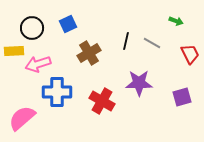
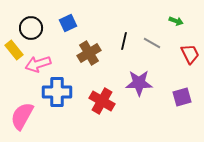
blue square: moved 1 px up
black circle: moved 1 px left
black line: moved 2 px left
yellow rectangle: moved 1 px up; rotated 54 degrees clockwise
pink semicircle: moved 2 px up; rotated 20 degrees counterclockwise
